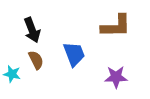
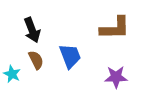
brown L-shape: moved 1 px left, 2 px down
blue trapezoid: moved 4 px left, 2 px down
cyan star: rotated 12 degrees clockwise
